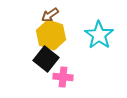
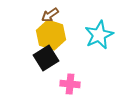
cyan star: rotated 12 degrees clockwise
black square: moved 1 px up; rotated 20 degrees clockwise
pink cross: moved 7 px right, 7 px down
